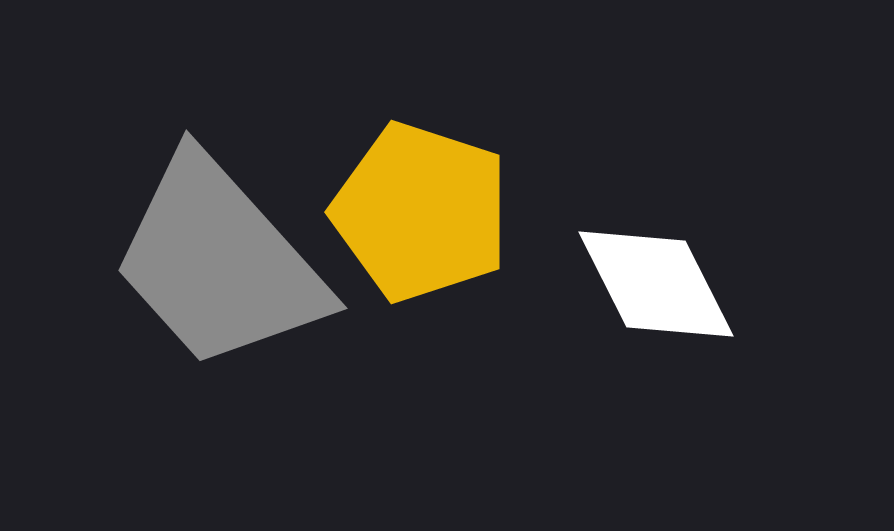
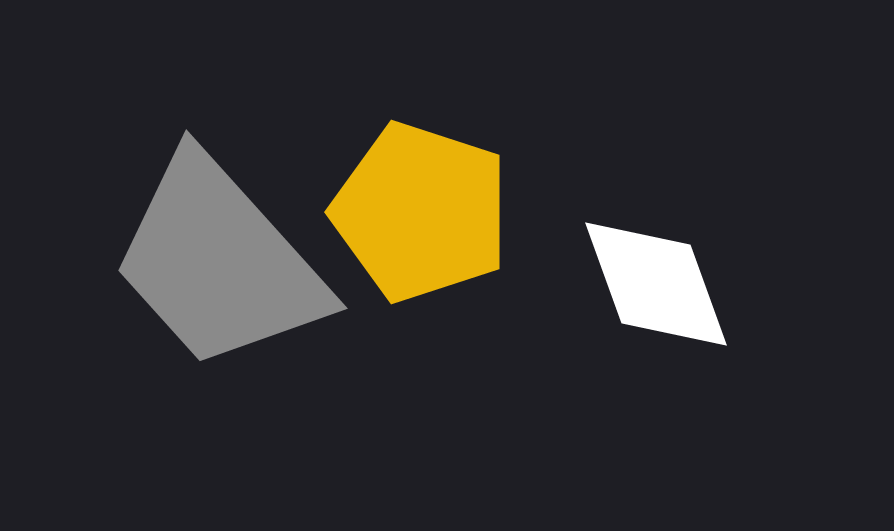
white diamond: rotated 7 degrees clockwise
